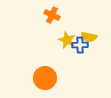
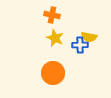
orange cross: rotated 14 degrees counterclockwise
yellow star: moved 12 px left, 2 px up
orange circle: moved 8 px right, 5 px up
